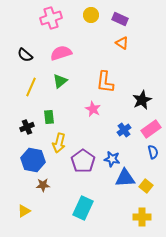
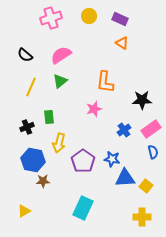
yellow circle: moved 2 px left, 1 px down
pink semicircle: moved 2 px down; rotated 15 degrees counterclockwise
black star: rotated 24 degrees clockwise
pink star: moved 1 px right; rotated 28 degrees clockwise
brown star: moved 4 px up
